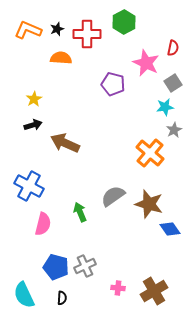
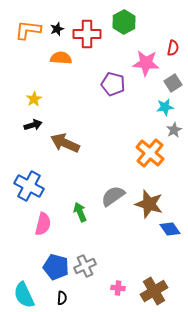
orange L-shape: rotated 16 degrees counterclockwise
pink star: rotated 20 degrees counterclockwise
